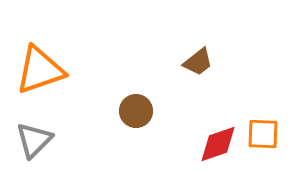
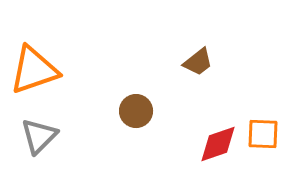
orange triangle: moved 6 px left
gray triangle: moved 5 px right, 4 px up
